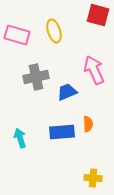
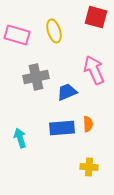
red square: moved 2 px left, 2 px down
blue rectangle: moved 4 px up
yellow cross: moved 4 px left, 11 px up
